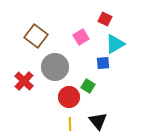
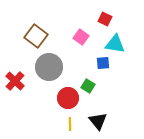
pink square: rotated 21 degrees counterclockwise
cyan triangle: rotated 40 degrees clockwise
gray circle: moved 6 px left
red cross: moved 9 px left
red circle: moved 1 px left, 1 px down
